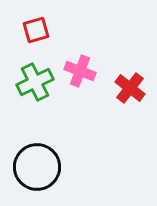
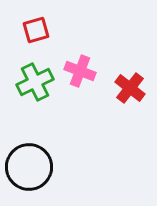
black circle: moved 8 px left
